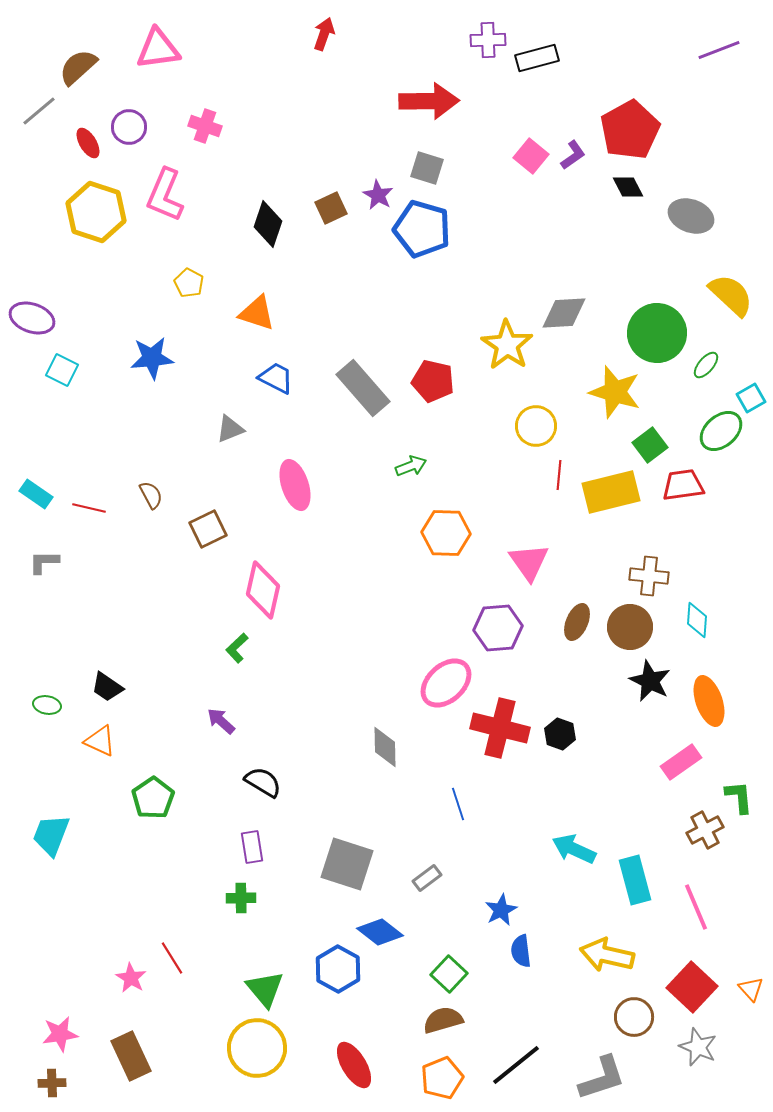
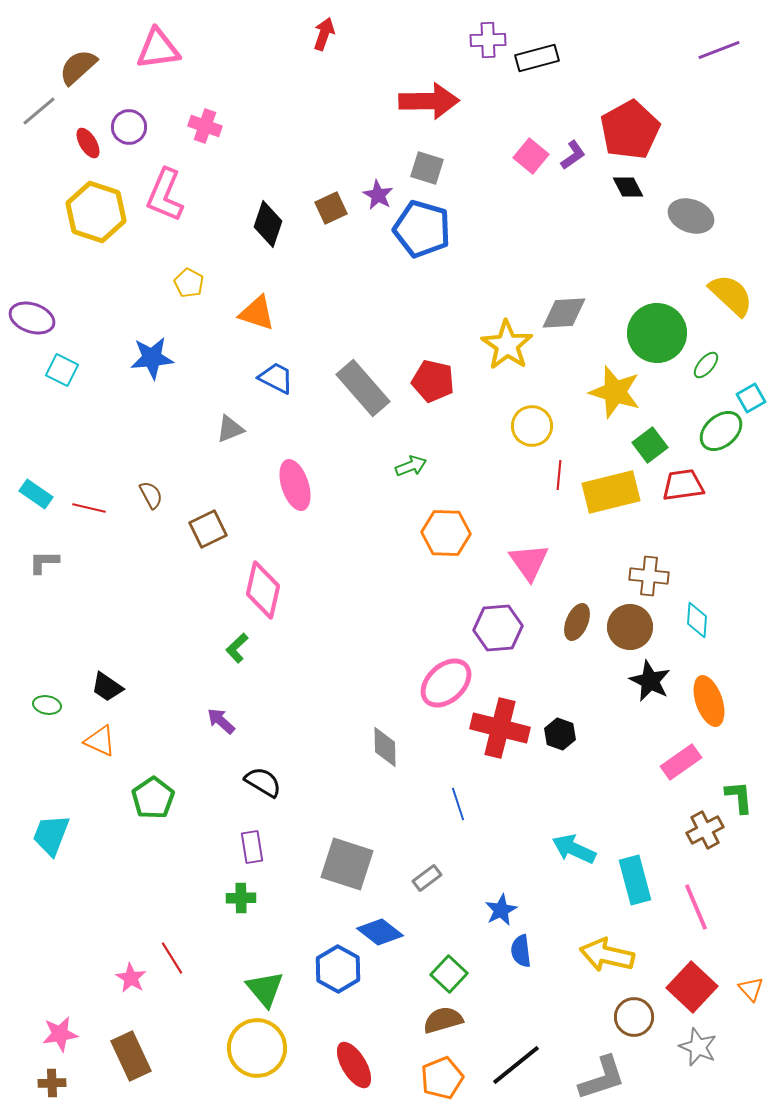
yellow circle at (536, 426): moved 4 px left
